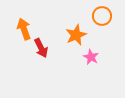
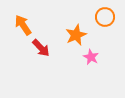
orange circle: moved 3 px right, 1 px down
orange arrow: moved 1 px left, 4 px up; rotated 15 degrees counterclockwise
red arrow: rotated 18 degrees counterclockwise
